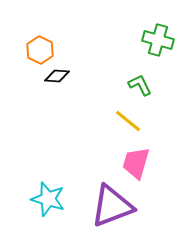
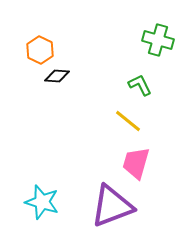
cyan star: moved 6 px left, 3 px down
